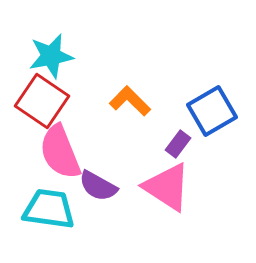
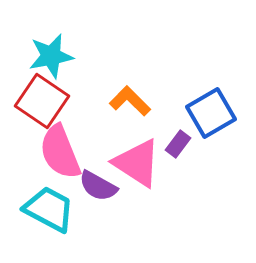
blue square: moved 1 px left, 2 px down
pink triangle: moved 30 px left, 24 px up
cyan trapezoid: rotated 20 degrees clockwise
